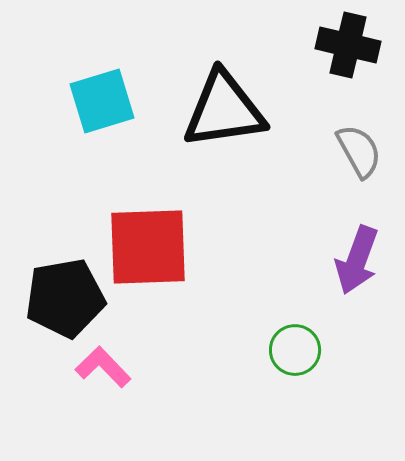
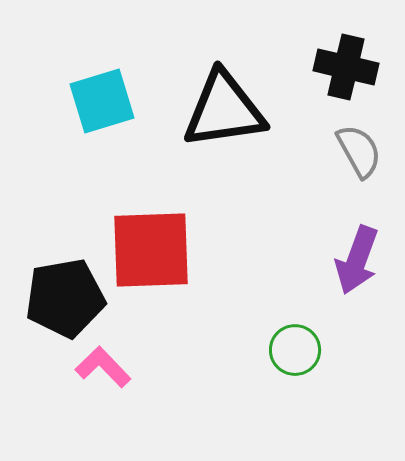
black cross: moved 2 px left, 22 px down
red square: moved 3 px right, 3 px down
